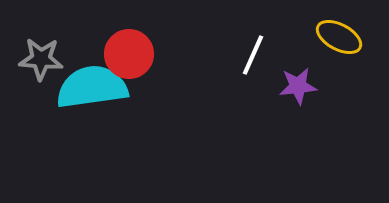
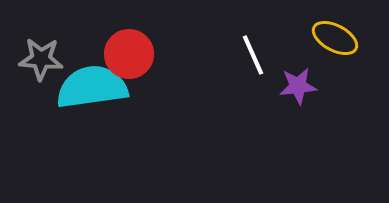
yellow ellipse: moved 4 px left, 1 px down
white line: rotated 48 degrees counterclockwise
